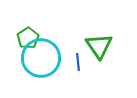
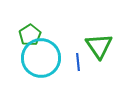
green pentagon: moved 2 px right, 3 px up
